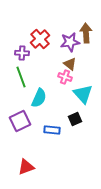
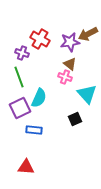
brown arrow: moved 2 px right, 1 px down; rotated 114 degrees counterclockwise
red cross: rotated 18 degrees counterclockwise
purple cross: rotated 16 degrees clockwise
green line: moved 2 px left
cyan triangle: moved 4 px right
purple square: moved 13 px up
blue rectangle: moved 18 px left
red triangle: rotated 24 degrees clockwise
